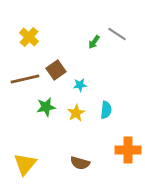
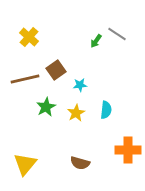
green arrow: moved 2 px right, 1 px up
green star: rotated 18 degrees counterclockwise
